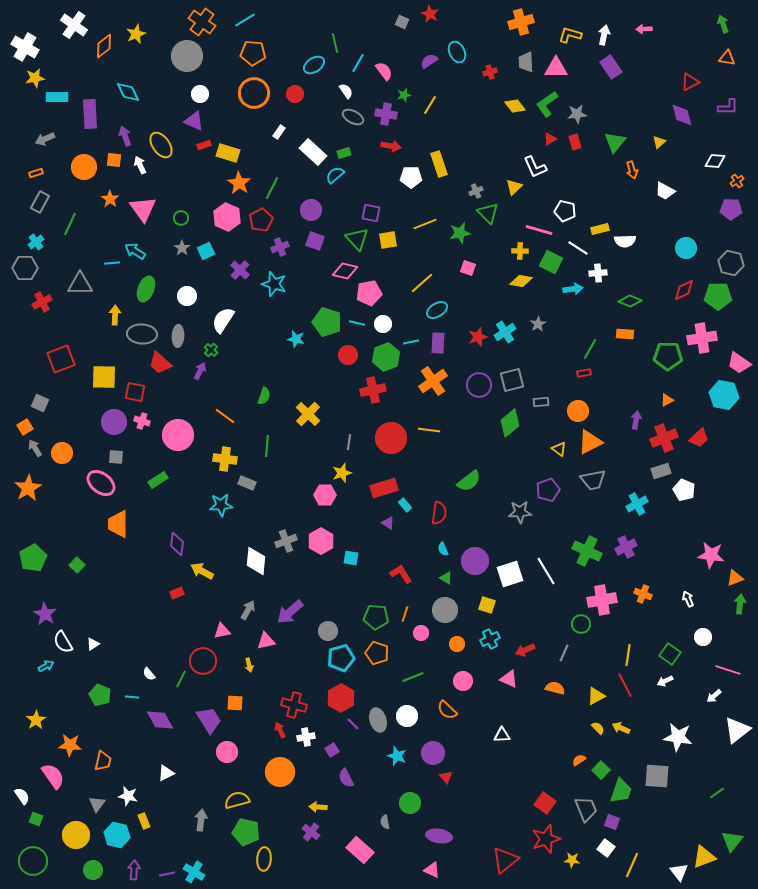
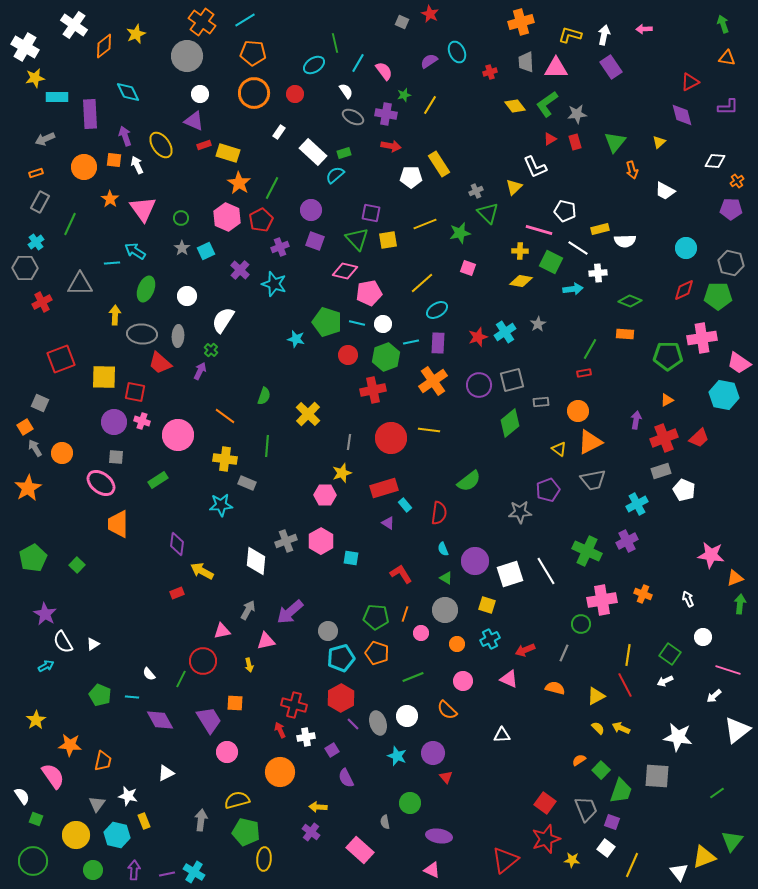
yellow rectangle at (439, 164): rotated 15 degrees counterclockwise
white arrow at (140, 165): moved 3 px left
purple cross at (626, 547): moved 1 px right, 6 px up
gray ellipse at (378, 720): moved 3 px down
